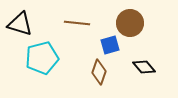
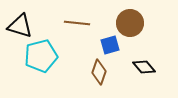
black triangle: moved 2 px down
cyan pentagon: moved 1 px left, 2 px up
